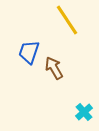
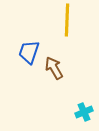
yellow line: rotated 36 degrees clockwise
cyan cross: rotated 18 degrees clockwise
